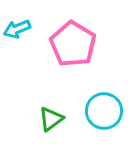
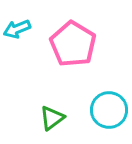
cyan circle: moved 5 px right, 1 px up
green triangle: moved 1 px right, 1 px up
